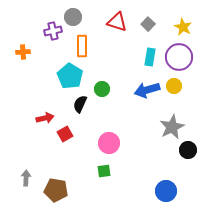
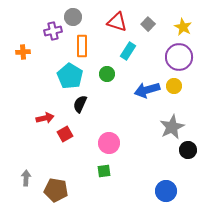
cyan rectangle: moved 22 px left, 6 px up; rotated 24 degrees clockwise
green circle: moved 5 px right, 15 px up
